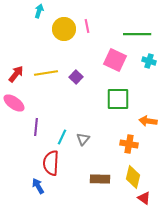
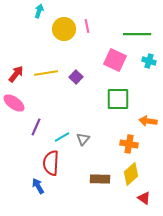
purple line: rotated 18 degrees clockwise
cyan line: rotated 35 degrees clockwise
yellow diamond: moved 2 px left, 3 px up; rotated 35 degrees clockwise
